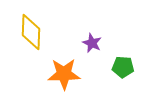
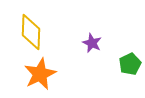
green pentagon: moved 7 px right, 3 px up; rotated 30 degrees counterclockwise
orange star: moved 24 px left; rotated 24 degrees counterclockwise
